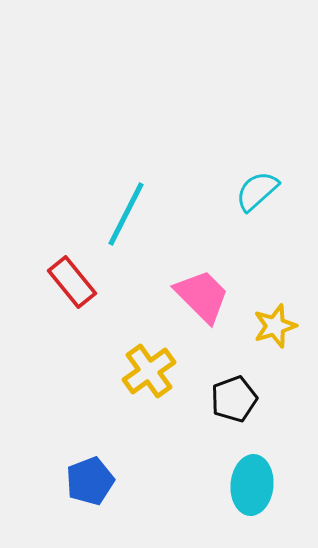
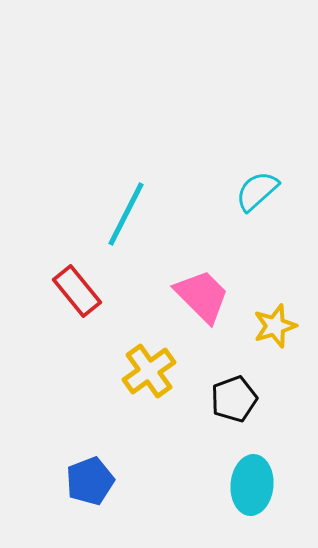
red rectangle: moved 5 px right, 9 px down
